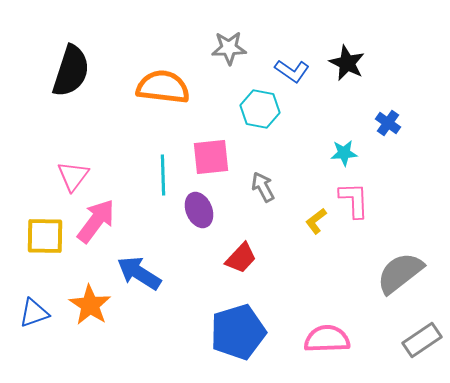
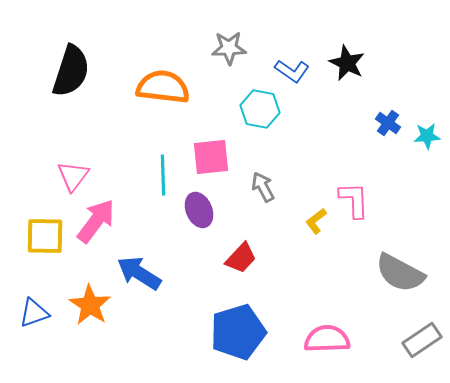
cyan star: moved 83 px right, 17 px up
gray semicircle: rotated 114 degrees counterclockwise
